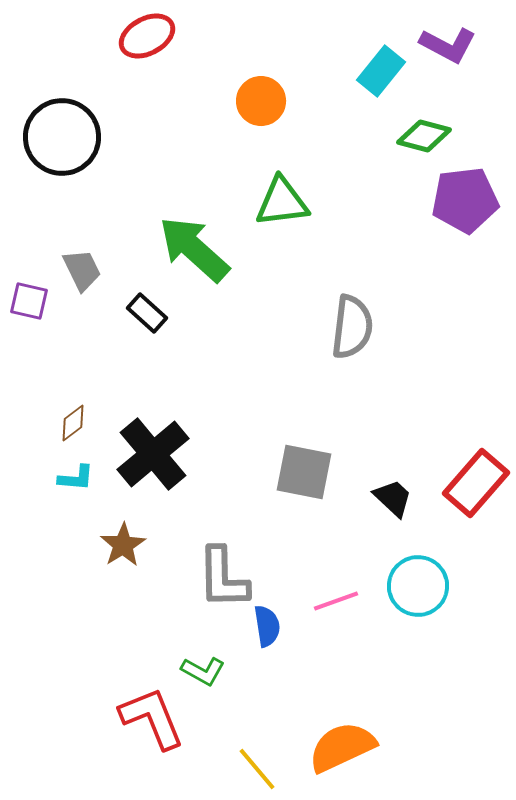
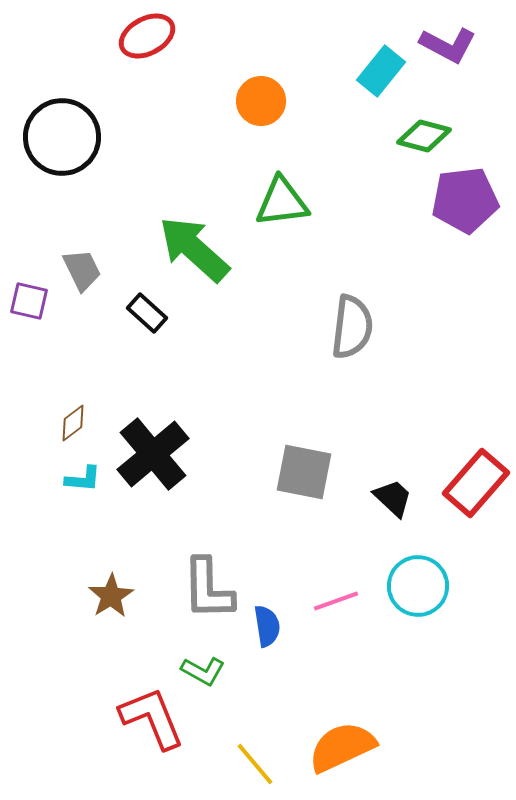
cyan L-shape: moved 7 px right, 1 px down
brown star: moved 12 px left, 51 px down
gray L-shape: moved 15 px left, 11 px down
yellow line: moved 2 px left, 5 px up
